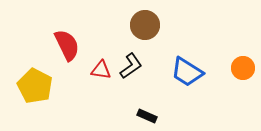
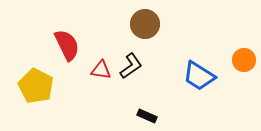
brown circle: moved 1 px up
orange circle: moved 1 px right, 8 px up
blue trapezoid: moved 12 px right, 4 px down
yellow pentagon: moved 1 px right
